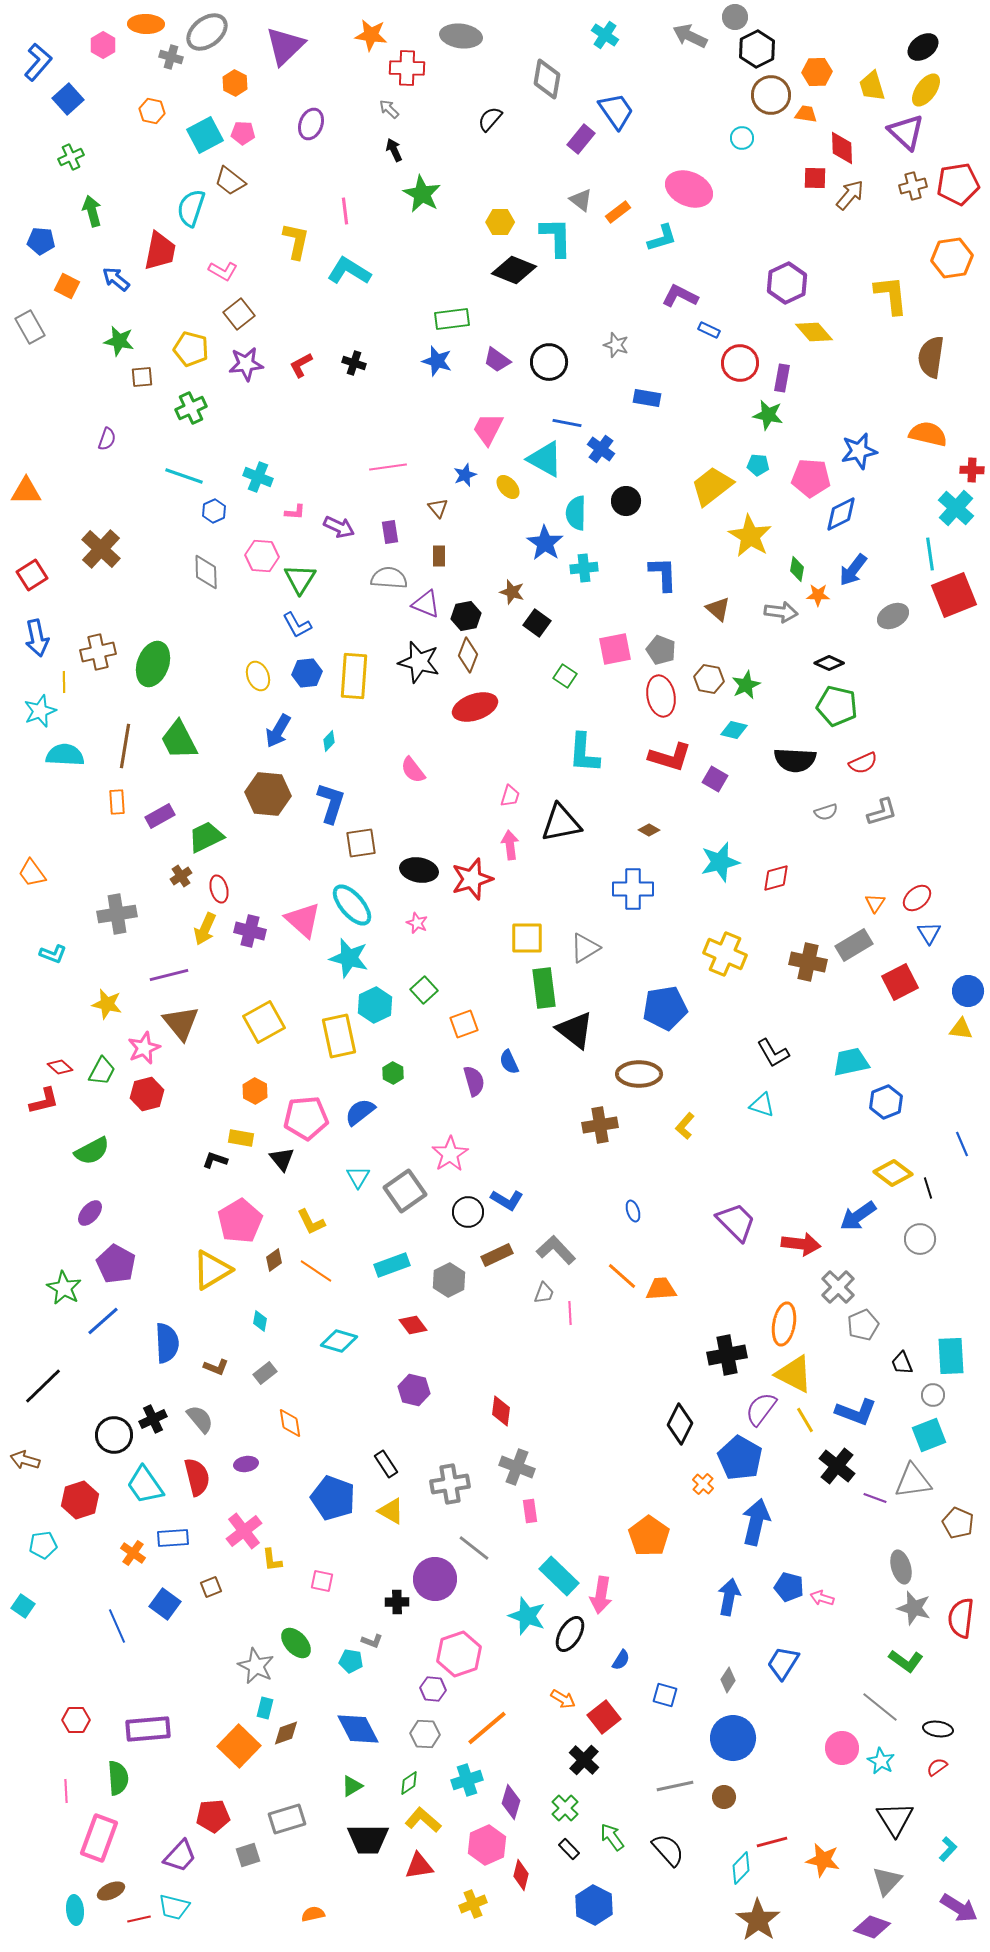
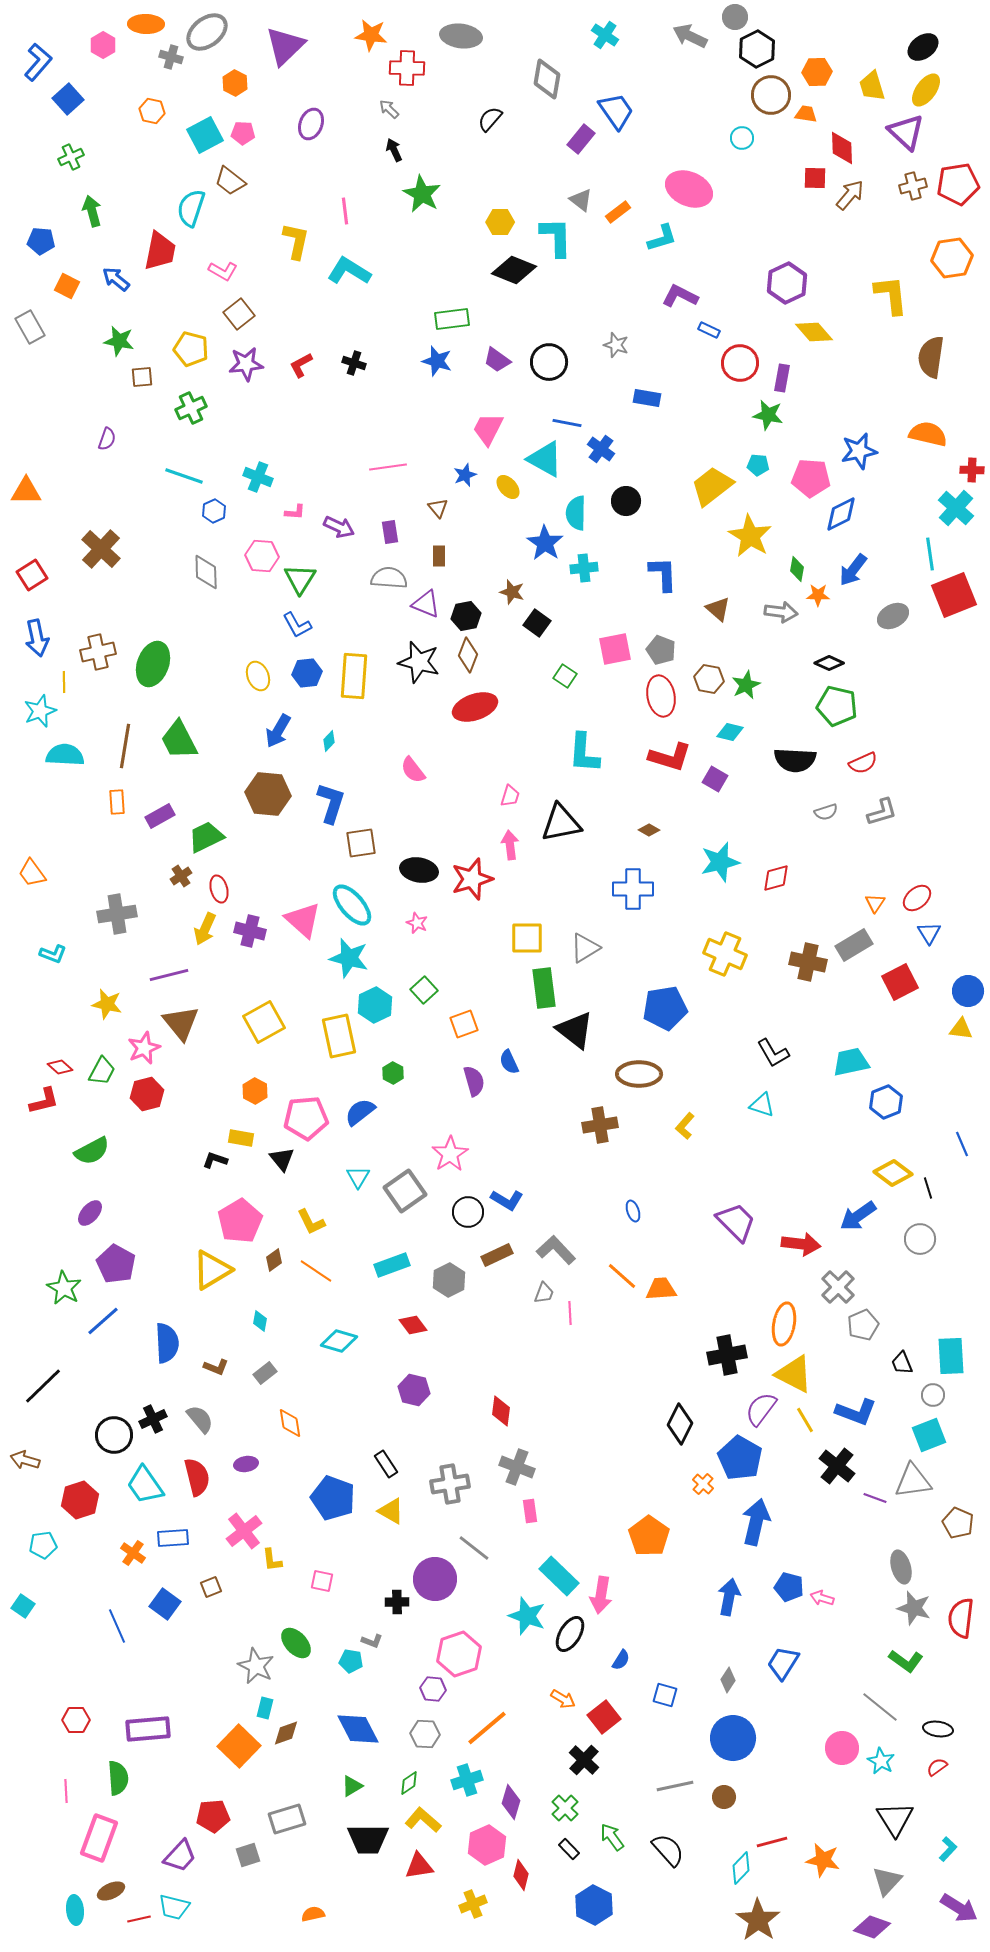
cyan diamond at (734, 730): moved 4 px left, 2 px down
